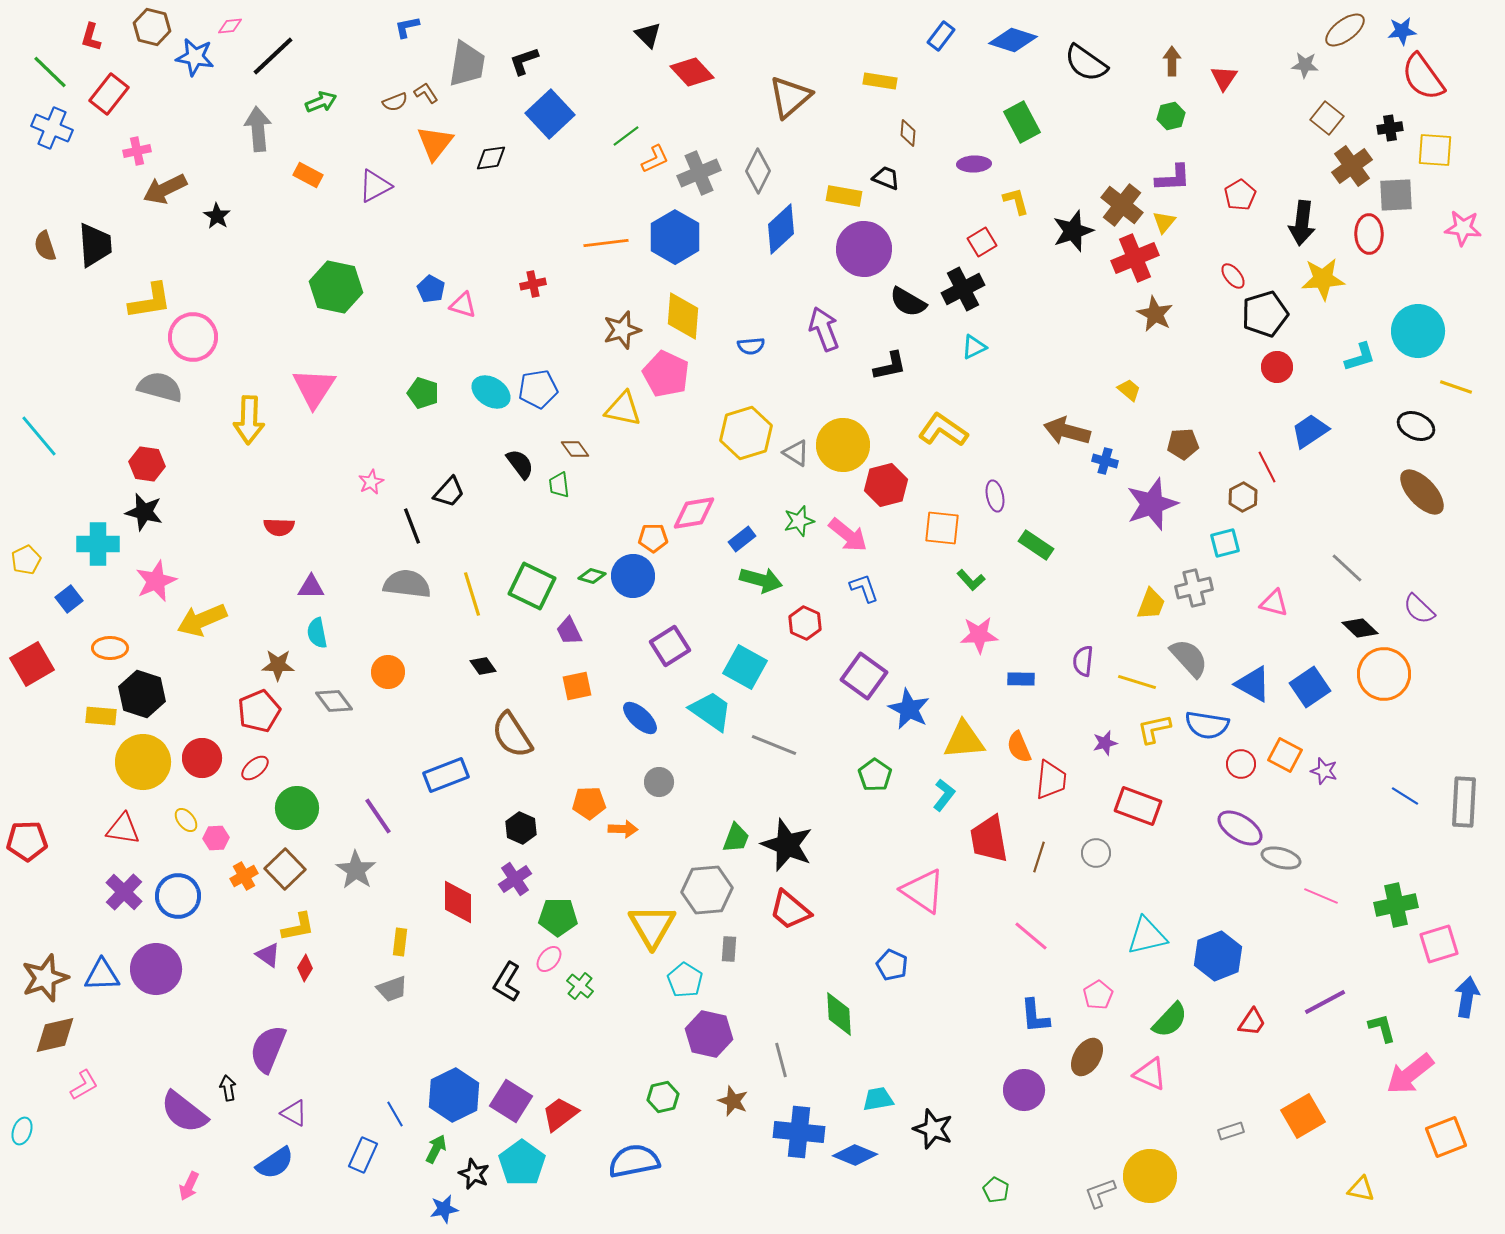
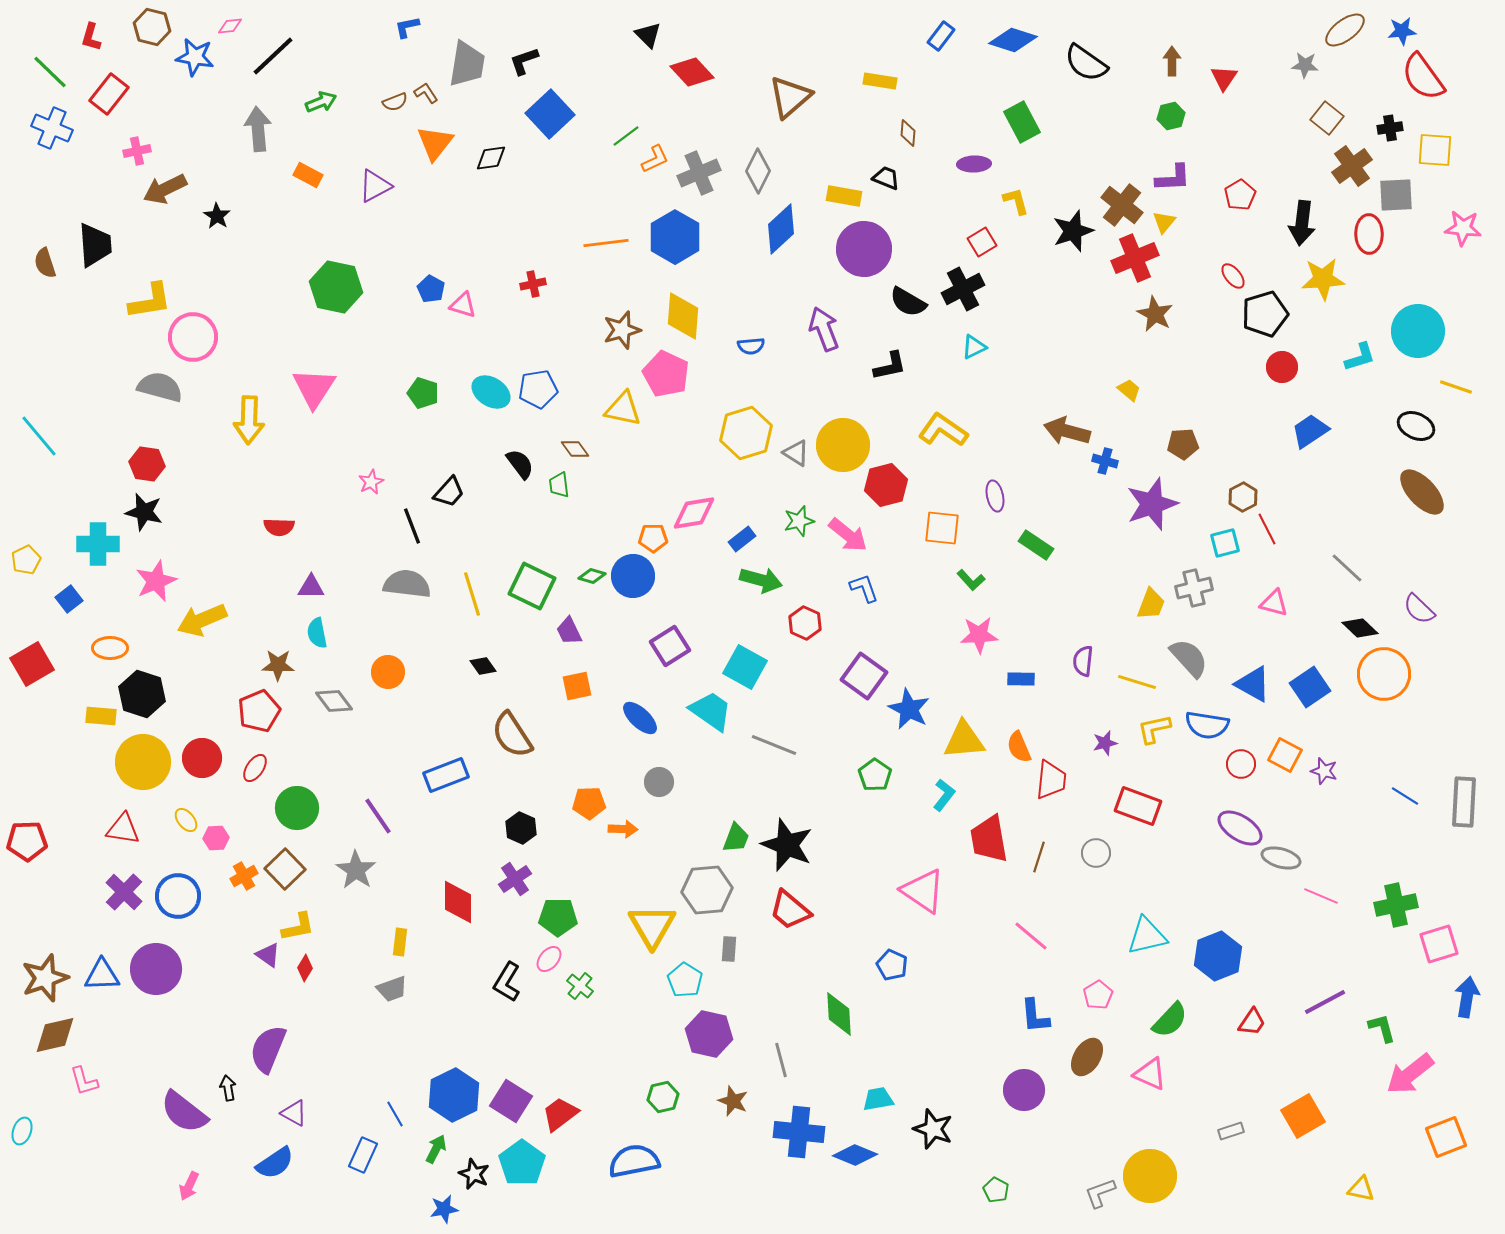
brown semicircle at (45, 246): moved 17 px down
red circle at (1277, 367): moved 5 px right
red line at (1267, 467): moved 62 px down
red ellipse at (255, 768): rotated 16 degrees counterclockwise
pink L-shape at (84, 1085): moved 4 px up; rotated 104 degrees clockwise
